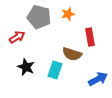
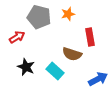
cyan rectangle: moved 1 px down; rotated 66 degrees counterclockwise
